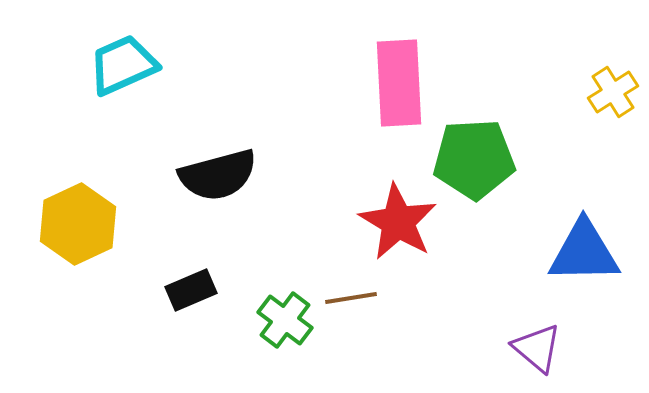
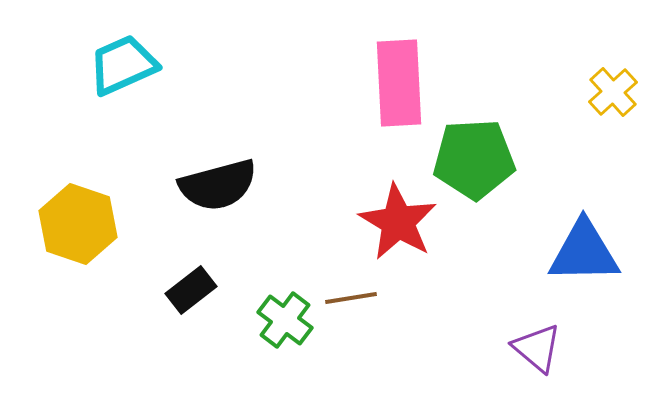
yellow cross: rotated 9 degrees counterclockwise
black semicircle: moved 10 px down
yellow hexagon: rotated 16 degrees counterclockwise
black rectangle: rotated 15 degrees counterclockwise
